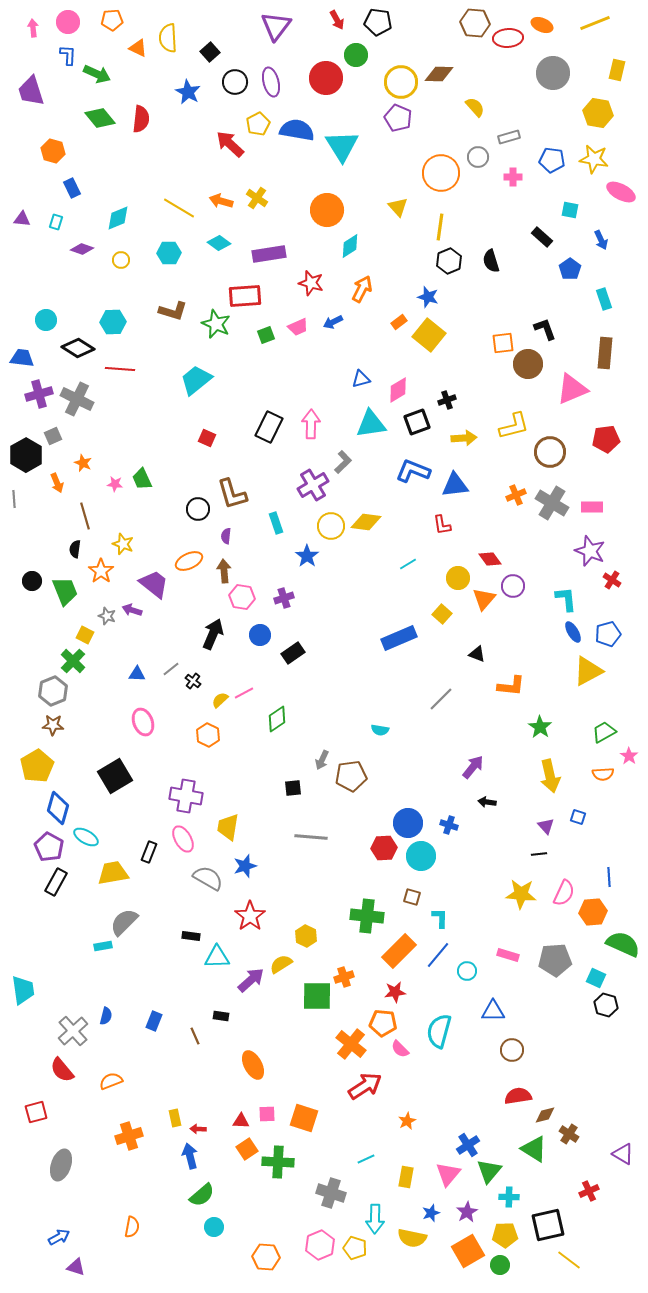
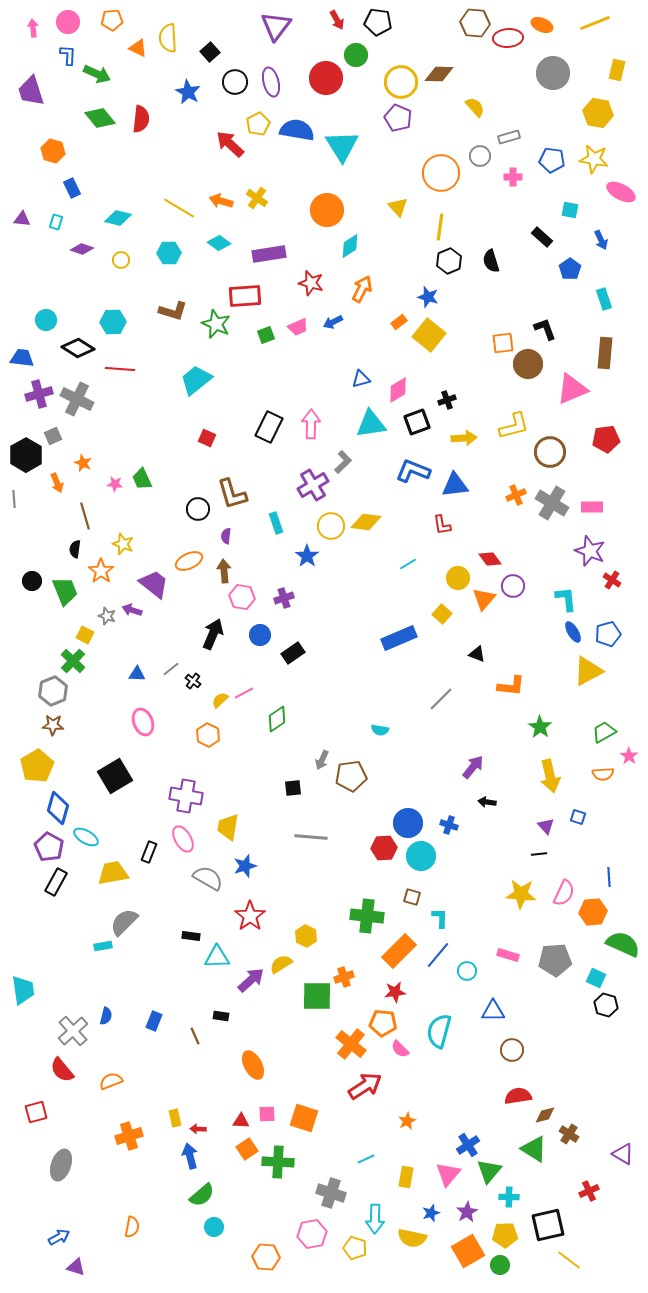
gray circle at (478, 157): moved 2 px right, 1 px up
cyan diamond at (118, 218): rotated 36 degrees clockwise
pink hexagon at (320, 1245): moved 8 px left, 11 px up; rotated 12 degrees clockwise
